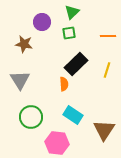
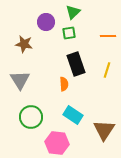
green triangle: moved 1 px right
purple circle: moved 4 px right
black rectangle: rotated 65 degrees counterclockwise
